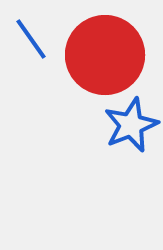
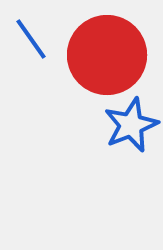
red circle: moved 2 px right
